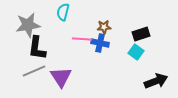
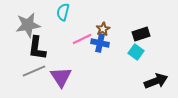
brown star: moved 1 px left, 2 px down; rotated 24 degrees counterclockwise
pink line: rotated 30 degrees counterclockwise
